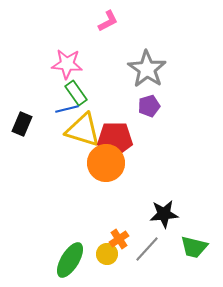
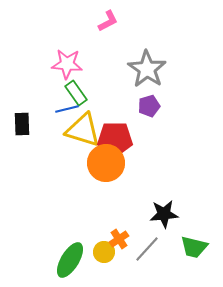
black rectangle: rotated 25 degrees counterclockwise
yellow circle: moved 3 px left, 2 px up
